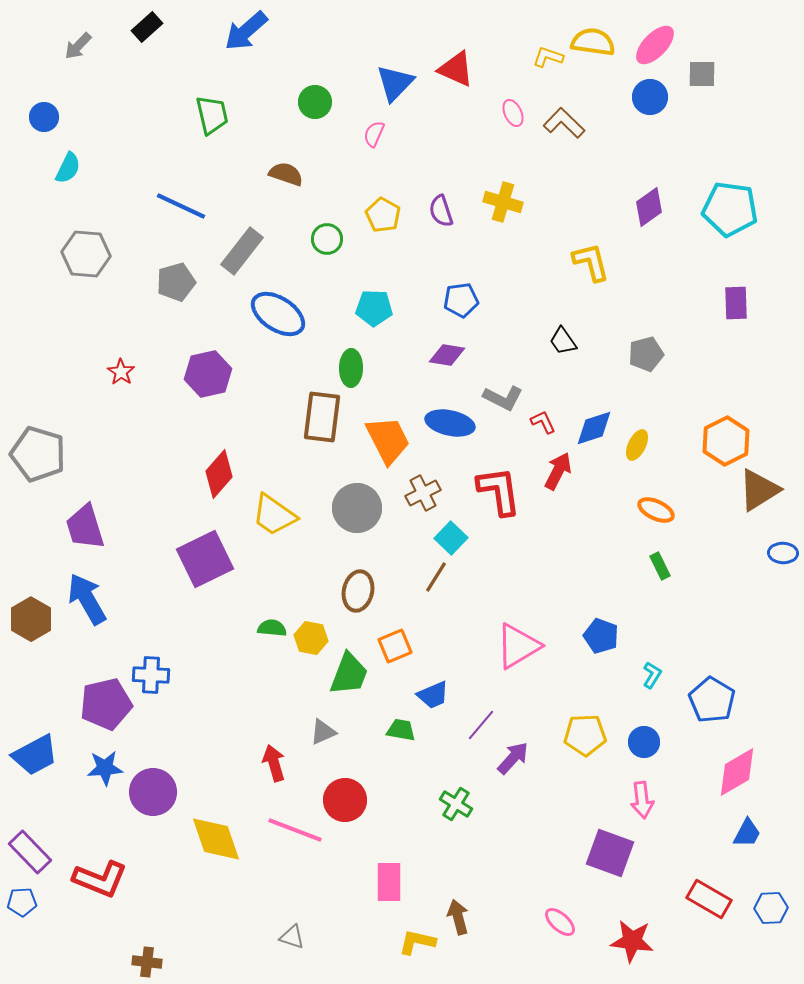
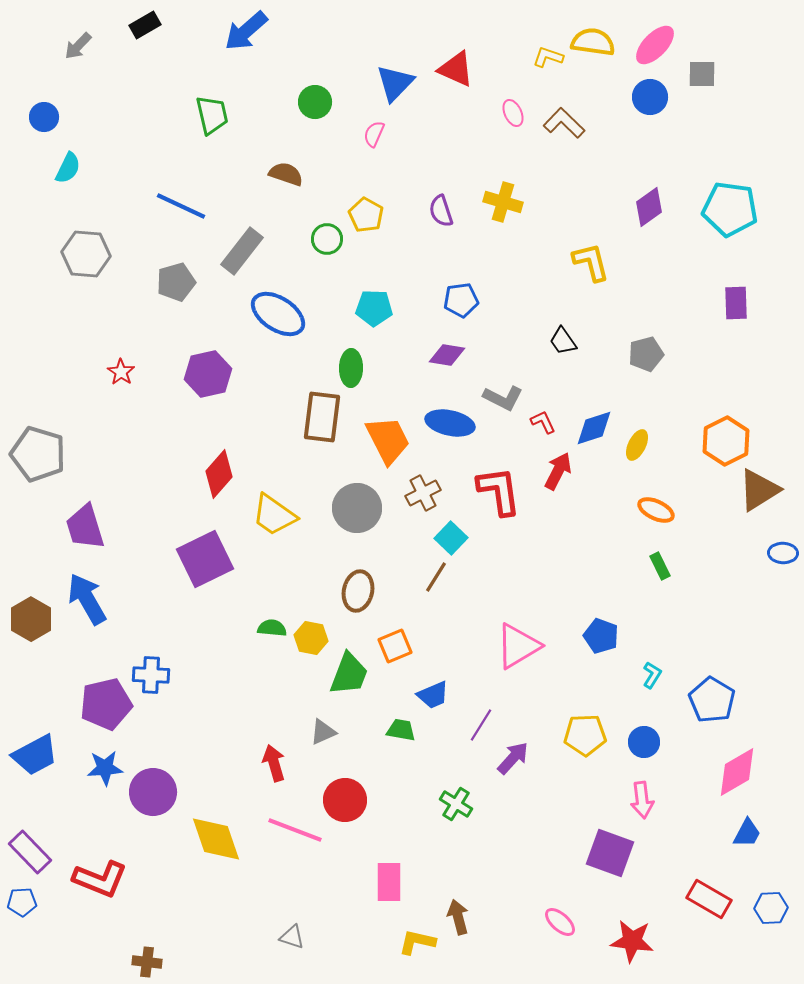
black rectangle at (147, 27): moved 2 px left, 2 px up; rotated 12 degrees clockwise
yellow pentagon at (383, 215): moved 17 px left
purple line at (481, 725): rotated 8 degrees counterclockwise
